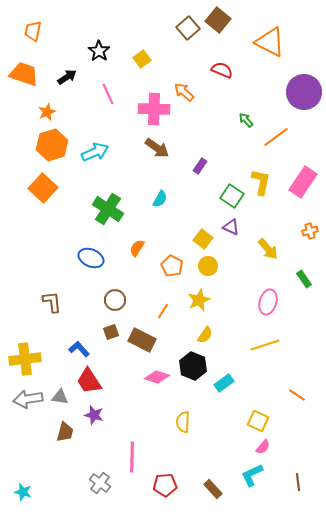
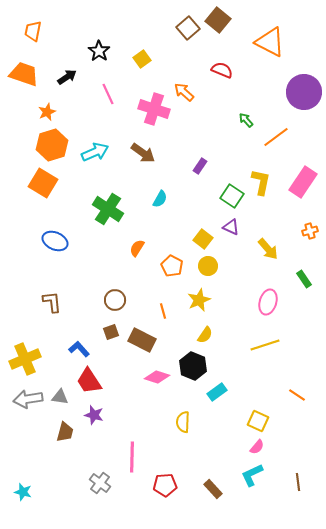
pink cross at (154, 109): rotated 16 degrees clockwise
brown arrow at (157, 148): moved 14 px left, 5 px down
orange square at (43, 188): moved 5 px up; rotated 12 degrees counterclockwise
blue ellipse at (91, 258): moved 36 px left, 17 px up
orange line at (163, 311): rotated 49 degrees counterclockwise
yellow cross at (25, 359): rotated 16 degrees counterclockwise
cyan rectangle at (224, 383): moved 7 px left, 9 px down
pink semicircle at (263, 447): moved 6 px left
